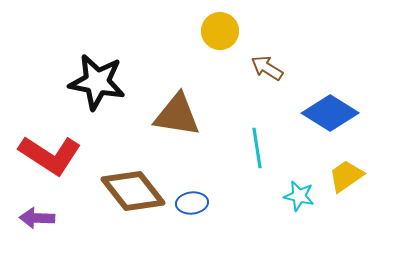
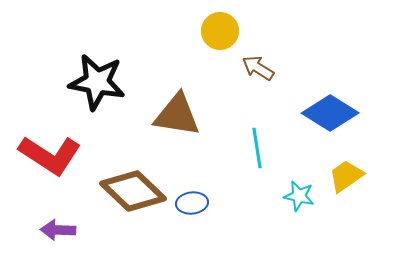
brown arrow: moved 9 px left
brown diamond: rotated 8 degrees counterclockwise
purple arrow: moved 21 px right, 12 px down
